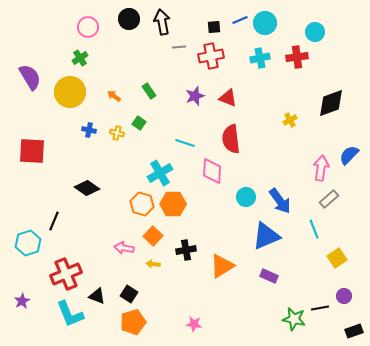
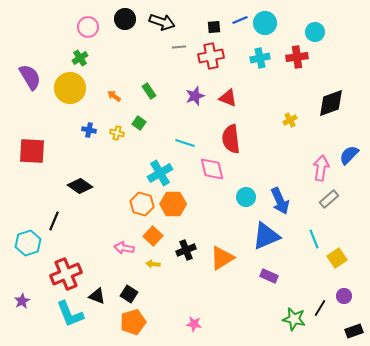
black circle at (129, 19): moved 4 px left
black arrow at (162, 22): rotated 120 degrees clockwise
yellow circle at (70, 92): moved 4 px up
pink diamond at (212, 171): moved 2 px up; rotated 16 degrees counterclockwise
black diamond at (87, 188): moved 7 px left, 2 px up
blue arrow at (280, 201): rotated 12 degrees clockwise
cyan line at (314, 229): moved 10 px down
black cross at (186, 250): rotated 12 degrees counterclockwise
orange triangle at (222, 266): moved 8 px up
black line at (320, 308): rotated 48 degrees counterclockwise
